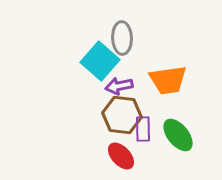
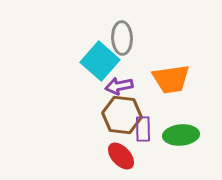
orange trapezoid: moved 3 px right, 1 px up
green ellipse: moved 3 px right; rotated 56 degrees counterclockwise
